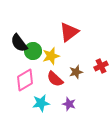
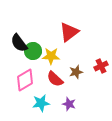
yellow star: rotated 18 degrees clockwise
